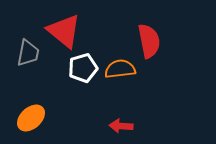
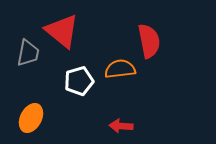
red triangle: moved 2 px left
white pentagon: moved 4 px left, 13 px down
orange ellipse: rotated 20 degrees counterclockwise
